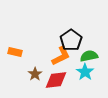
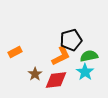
black pentagon: rotated 20 degrees clockwise
orange rectangle: rotated 40 degrees counterclockwise
